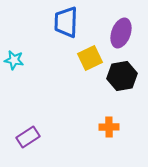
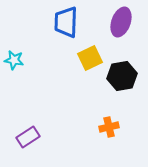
purple ellipse: moved 11 px up
orange cross: rotated 12 degrees counterclockwise
